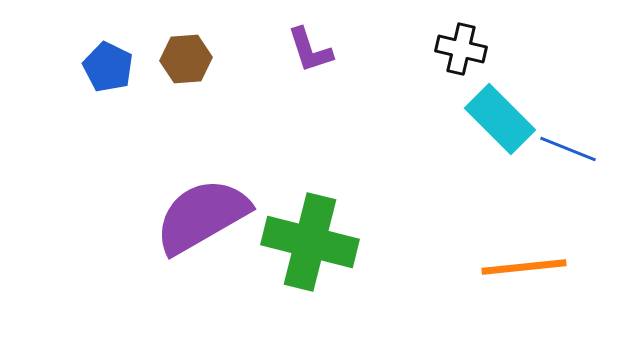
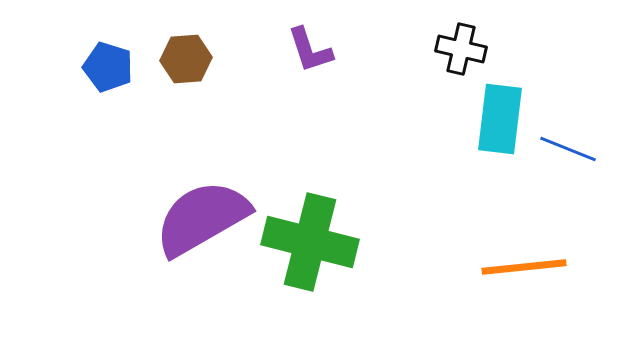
blue pentagon: rotated 9 degrees counterclockwise
cyan rectangle: rotated 52 degrees clockwise
purple semicircle: moved 2 px down
